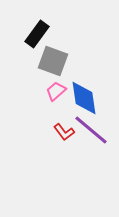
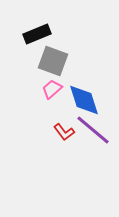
black rectangle: rotated 32 degrees clockwise
pink trapezoid: moved 4 px left, 2 px up
blue diamond: moved 2 px down; rotated 9 degrees counterclockwise
purple line: moved 2 px right
